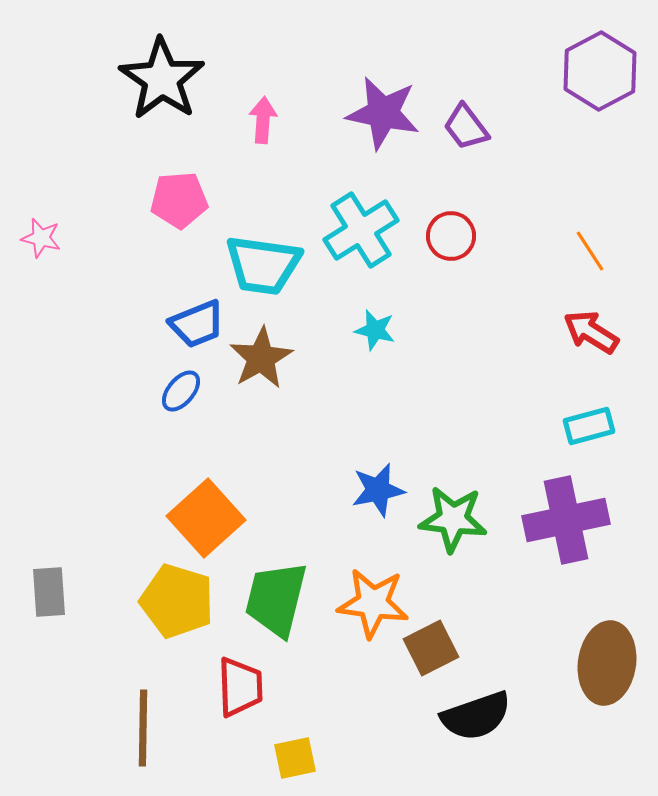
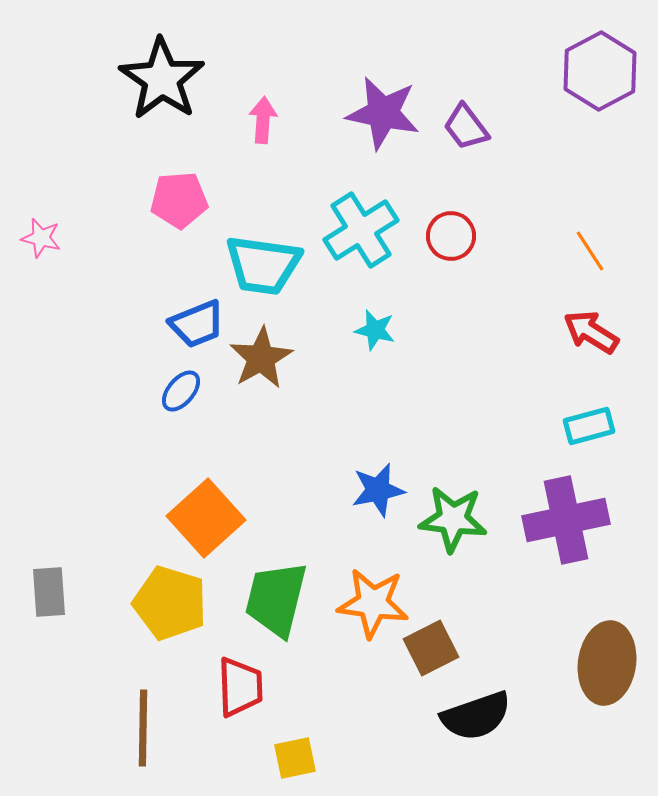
yellow pentagon: moved 7 px left, 2 px down
